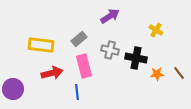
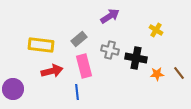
red arrow: moved 2 px up
